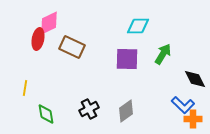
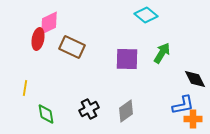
cyan diamond: moved 8 px right, 11 px up; rotated 40 degrees clockwise
green arrow: moved 1 px left, 1 px up
blue L-shape: rotated 55 degrees counterclockwise
